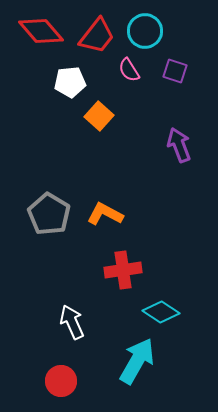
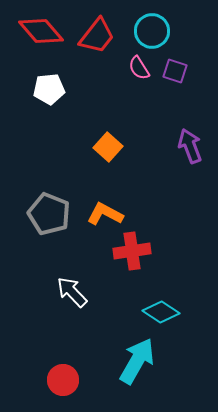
cyan circle: moved 7 px right
pink semicircle: moved 10 px right, 2 px up
white pentagon: moved 21 px left, 7 px down
orange square: moved 9 px right, 31 px down
purple arrow: moved 11 px right, 1 px down
gray pentagon: rotated 9 degrees counterclockwise
red cross: moved 9 px right, 19 px up
white arrow: moved 30 px up; rotated 20 degrees counterclockwise
red circle: moved 2 px right, 1 px up
